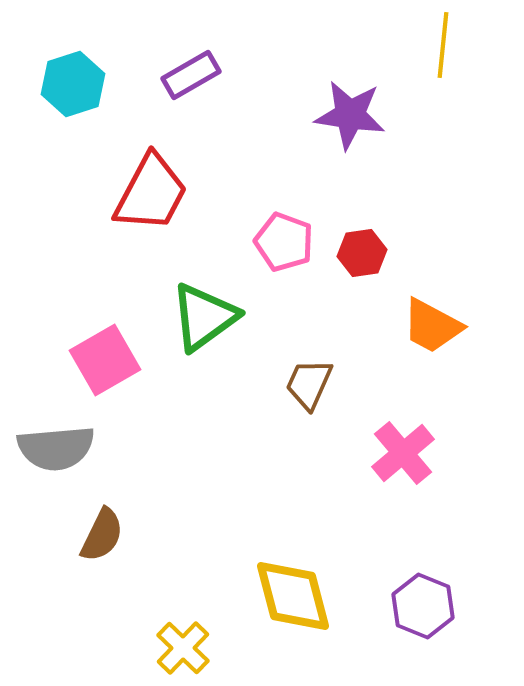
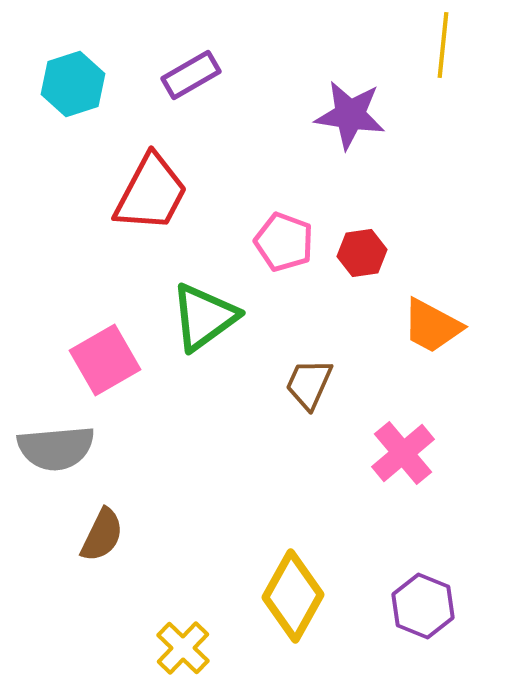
yellow diamond: rotated 44 degrees clockwise
